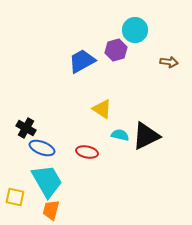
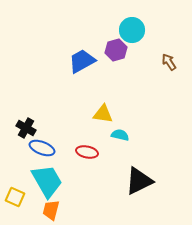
cyan circle: moved 3 px left
brown arrow: rotated 132 degrees counterclockwise
yellow triangle: moved 1 px right, 5 px down; rotated 25 degrees counterclockwise
black triangle: moved 7 px left, 45 px down
yellow square: rotated 12 degrees clockwise
